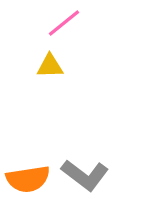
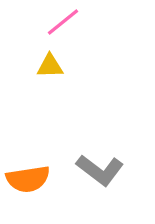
pink line: moved 1 px left, 1 px up
gray L-shape: moved 15 px right, 5 px up
